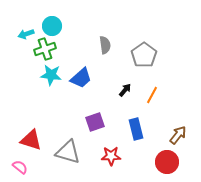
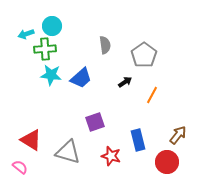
green cross: rotated 15 degrees clockwise
black arrow: moved 8 px up; rotated 16 degrees clockwise
blue rectangle: moved 2 px right, 11 px down
red triangle: rotated 15 degrees clockwise
red star: rotated 18 degrees clockwise
